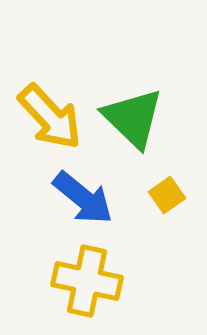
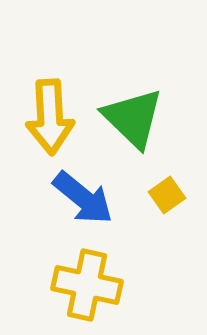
yellow arrow: rotated 40 degrees clockwise
yellow cross: moved 4 px down
